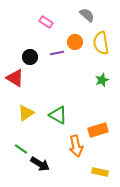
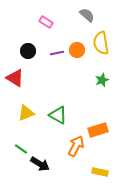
orange circle: moved 2 px right, 8 px down
black circle: moved 2 px left, 6 px up
yellow triangle: rotated 12 degrees clockwise
orange arrow: rotated 140 degrees counterclockwise
